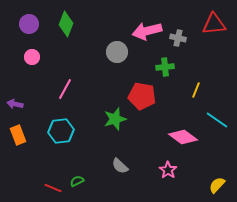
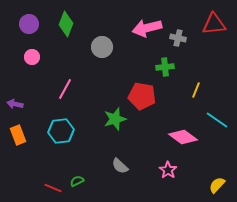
pink arrow: moved 3 px up
gray circle: moved 15 px left, 5 px up
